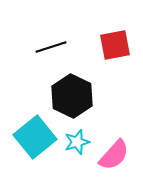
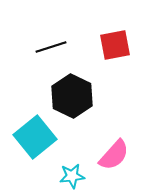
cyan star: moved 5 px left, 34 px down; rotated 10 degrees clockwise
